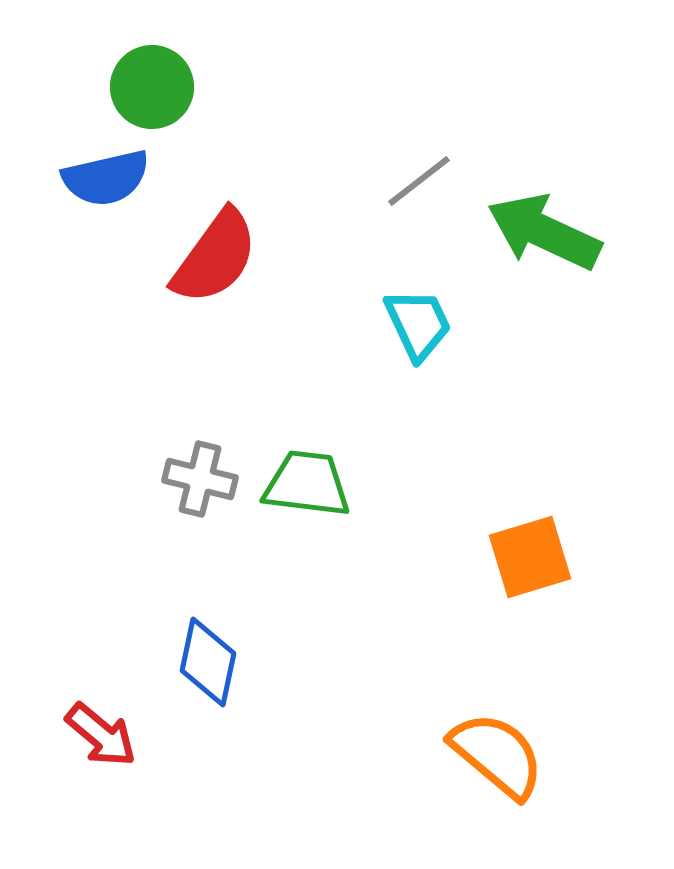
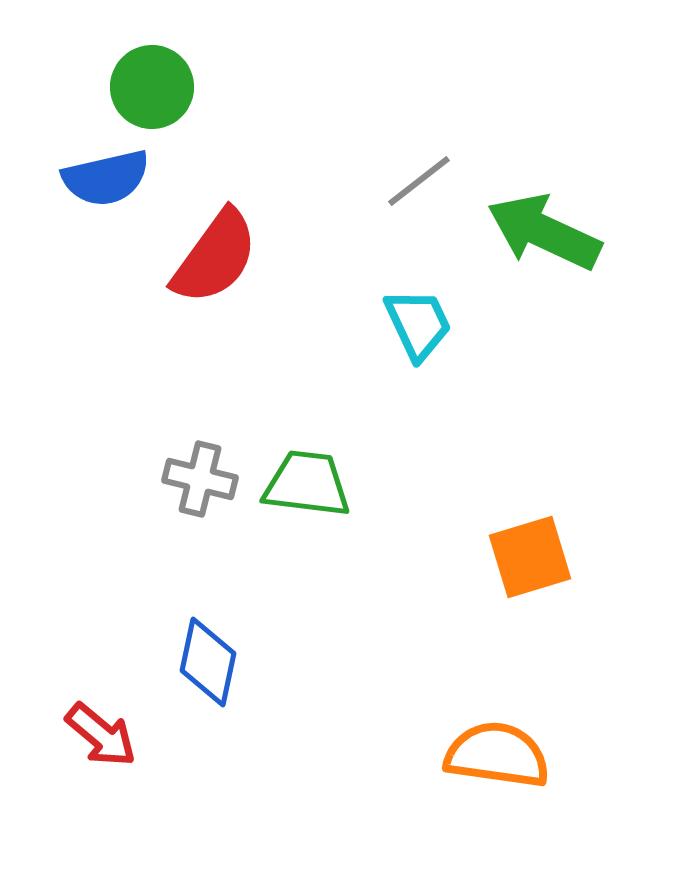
orange semicircle: rotated 32 degrees counterclockwise
